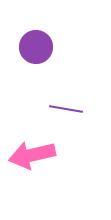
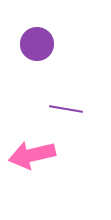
purple circle: moved 1 px right, 3 px up
